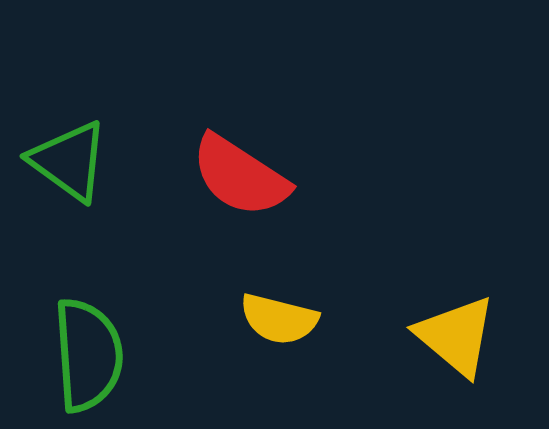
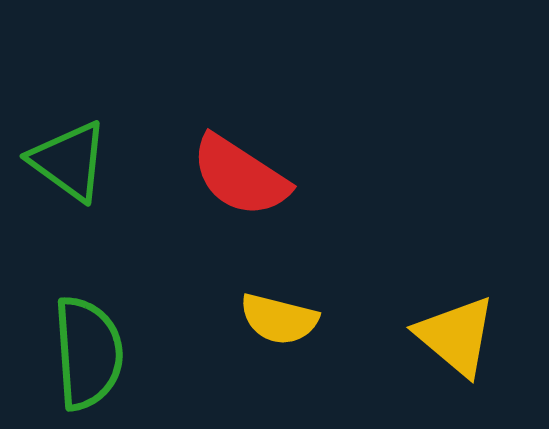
green semicircle: moved 2 px up
